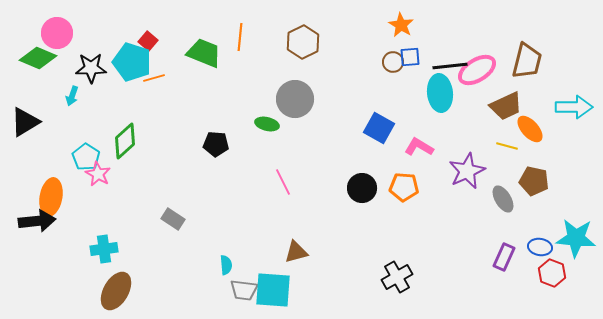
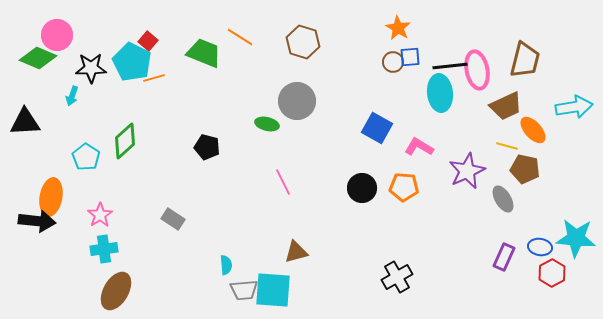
orange star at (401, 25): moved 3 px left, 3 px down
pink circle at (57, 33): moved 2 px down
orange line at (240, 37): rotated 64 degrees counterclockwise
brown hexagon at (303, 42): rotated 16 degrees counterclockwise
brown trapezoid at (527, 61): moved 2 px left, 1 px up
cyan pentagon at (132, 62): rotated 9 degrees clockwise
pink ellipse at (477, 70): rotated 69 degrees counterclockwise
gray circle at (295, 99): moved 2 px right, 2 px down
cyan arrow at (574, 107): rotated 9 degrees counterclockwise
black triangle at (25, 122): rotated 28 degrees clockwise
blue square at (379, 128): moved 2 px left
orange ellipse at (530, 129): moved 3 px right, 1 px down
black pentagon at (216, 144): moved 9 px left, 3 px down; rotated 10 degrees clockwise
pink star at (98, 174): moved 2 px right, 41 px down; rotated 10 degrees clockwise
brown pentagon at (534, 181): moved 9 px left, 12 px up
black arrow at (37, 221): rotated 12 degrees clockwise
red hexagon at (552, 273): rotated 12 degrees clockwise
gray trapezoid at (244, 290): rotated 12 degrees counterclockwise
